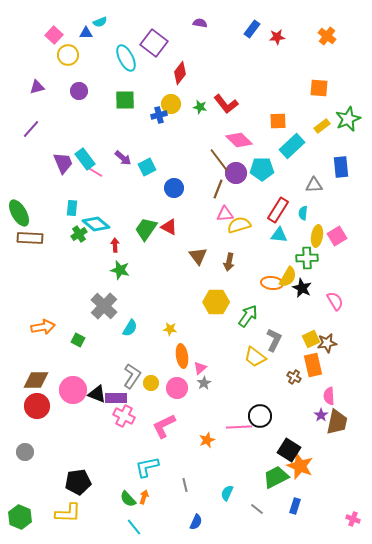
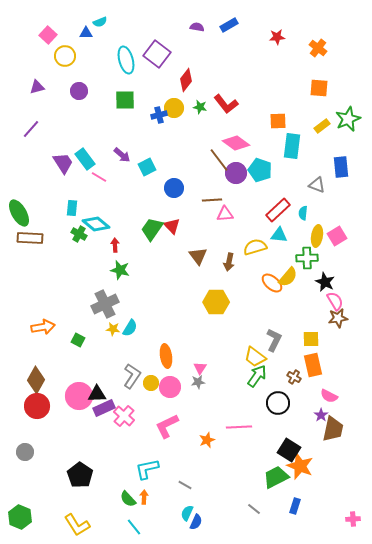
purple semicircle at (200, 23): moved 3 px left, 4 px down
blue rectangle at (252, 29): moved 23 px left, 4 px up; rotated 24 degrees clockwise
pink square at (54, 35): moved 6 px left
orange cross at (327, 36): moved 9 px left, 12 px down
purple square at (154, 43): moved 3 px right, 11 px down
yellow circle at (68, 55): moved 3 px left, 1 px down
cyan ellipse at (126, 58): moved 2 px down; rotated 12 degrees clockwise
red diamond at (180, 73): moved 6 px right, 7 px down
yellow circle at (171, 104): moved 3 px right, 4 px down
pink diamond at (239, 140): moved 3 px left, 3 px down; rotated 8 degrees counterclockwise
cyan rectangle at (292, 146): rotated 40 degrees counterclockwise
purple arrow at (123, 158): moved 1 px left, 3 px up
purple trapezoid at (63, 163): rotated 10 degrees counterclockwise
cyan pentagon at (262, 169): moved 2 px left, 1 px down; rotated 20 degrees clockwise
pink line at (95, 172): moved 4 px right, 5 px down
gray triangle at (314, 185): moved 3 px right; rotated 24 degrees clockwise
brown line at (218, 189): moved 6 px left, 11 px down; rotated 66 degrees clockwise
red rectangle at (278, 210): rotated 15 degrees clockwise
yellow semicircle at (239, 225): moved 16 px right, 22 px down
red triangle at (169, 227): moved 3 px right, 1 px up; rotated 18 degrees clockwise
green trapezoid at (146, 229): moved 6 px right
green cross at (79, 234): rotated 28 degrees counterclockwise
yellow semicircle at (288, 277): rotated 10 degrees clockwise
orange ellipse at (272, 283): rotated 35 degrees clockwise
black star at (302, 288): moved 23 px right, 6 px up
gray cross at (104, 306): moved 1 px right, 2 px up; rotated 20 degrees clockwise
green arrow at (248, 316): moved 9 px right, 60 px down
yellow star at (170, 329): moved 57 px left
yellow square at (311, 339): rotated 24 degrees clockwise
brown star at (327, 343): moved 11 px right, 25 px up
orange ellipse at (182, 356): moved 16 px left
pink triangle at (200, 368): rotated 16 degrees counterclockwise
brown diamond at (36, 380): rotated 60 degrees counterclockwise
gray star at (204, 383): moved 6 px left, 1 px up; rotated 24 degrees clockwise
pink circle at (177, 388): moved 7 px left, 1 px up
pink circle at (73, 390): moved 6 px right, 6 px down
black triangle at (97, 394): rotated 24 degrees counterclockwise
pink semicircle at (329, 396): rotated 60 degrees counterclockwise
purple rectangle at (116, 398): moved 12 px left, 10 px down; rotated 25 degrees counterclockwise
pink cross at (124, 416): rotated 15 degrees clockwise
black circle at (260, 416): moved 18 px right, 13 px up
brown trapezoid at (337, 422): moved 4 px left, 7 px down
pink L-shape at (164, 426): moved 3 px right
cyan L-shape at (147, 467): moved 2 px down
black pentagon at (78, 482): moved 2 px right, 7 px up; rotated 30 degrees counterclockwise
gray line at (185, 485): rotated 48 degrees counterclockwise
cyan semicircle at (227, 493): moved 40 px left, 20 px down
orange arrow at (144, 497): rotated 16 degrees counterclockwise
gray line at (257, 509): moved 3 px left
yellow L-shape at (68, 513): moved 9 px right, 12 px down; rotated 56 degrees clockwise
pink cross at (353, 519): rotated 24 degrees counterclockwise
